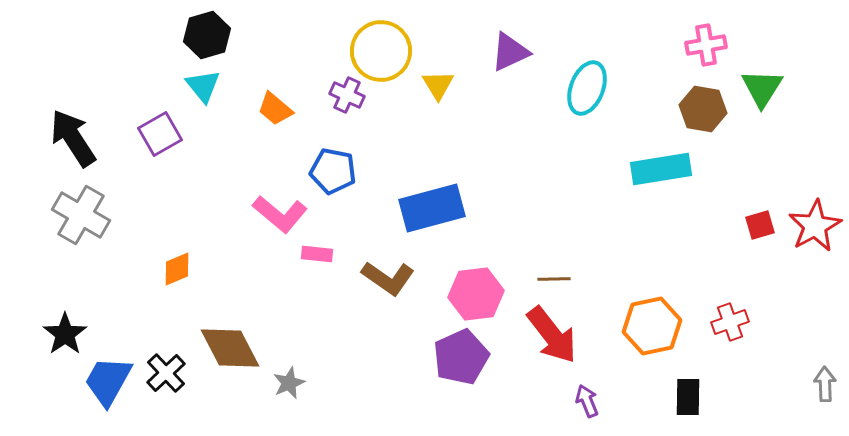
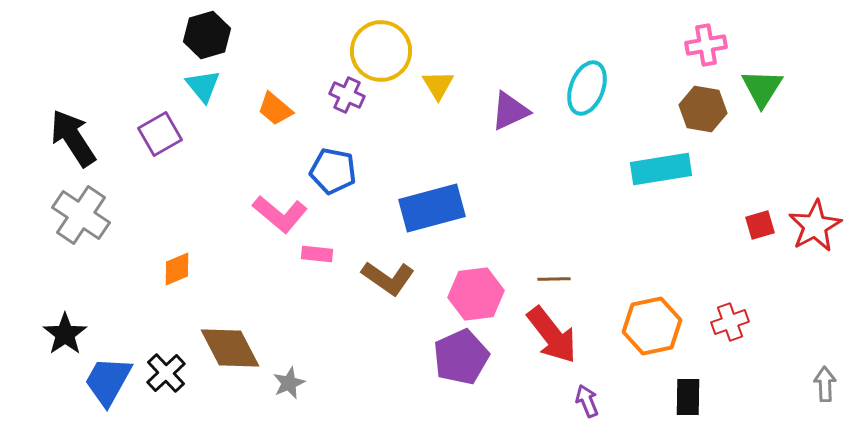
purple triangle: moved 59 px down
gray cross: rotated 4 degrees clockwise
